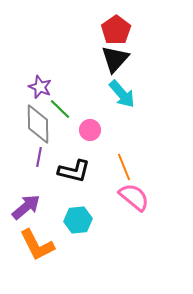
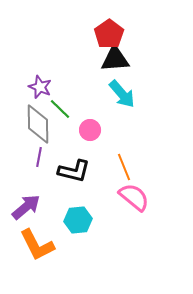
red pentagon: moved 7 px left, 4 px down
black triangle: rotated 44 degrees clockwise
